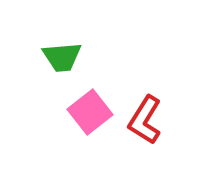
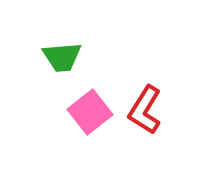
red L-shape: moved 10 px up
